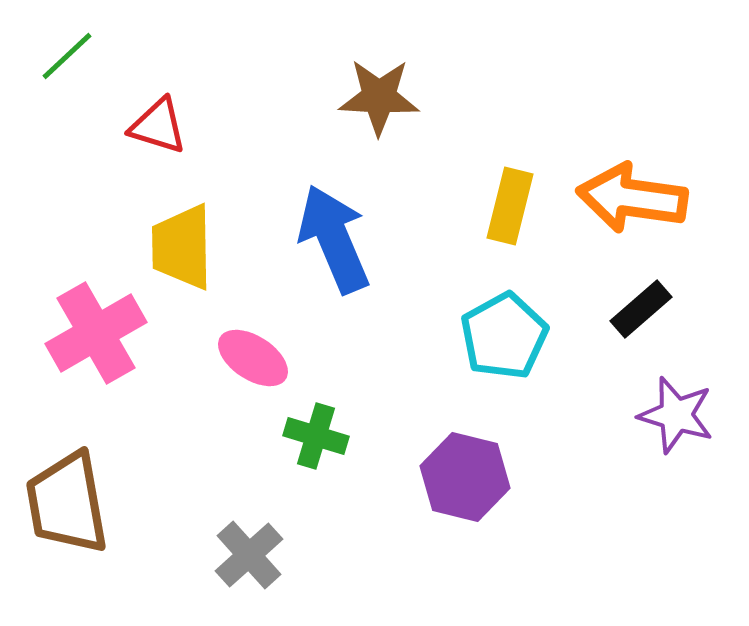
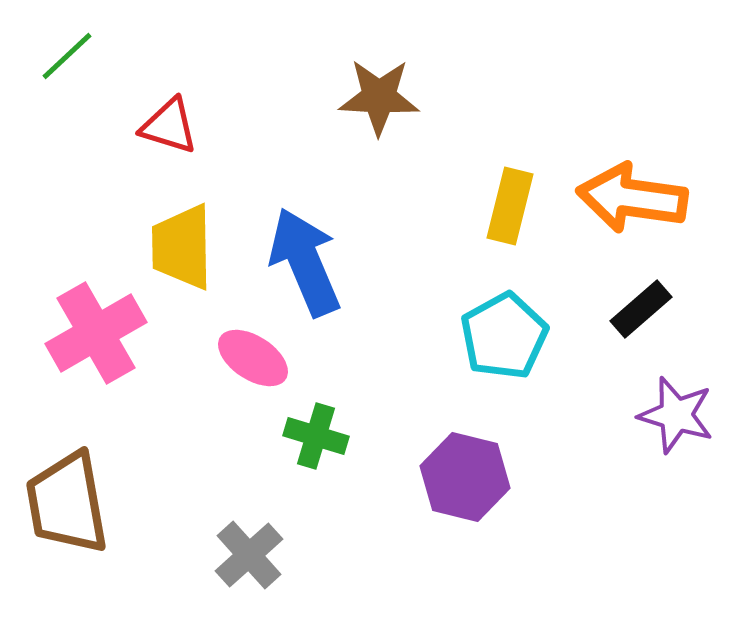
red triangle: moved 11 px right
blue arrow: moved 29 px left, 23 px down
